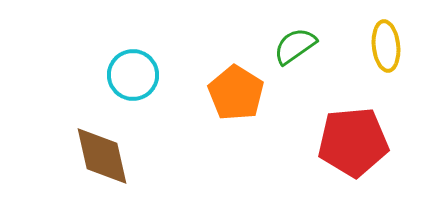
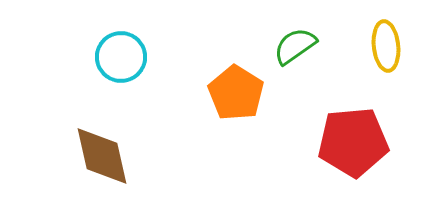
cyan circle: moved 12 px left, 18 px up
